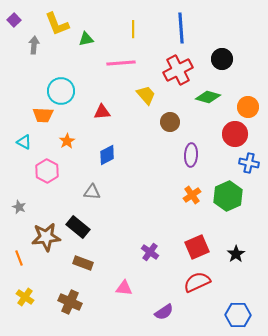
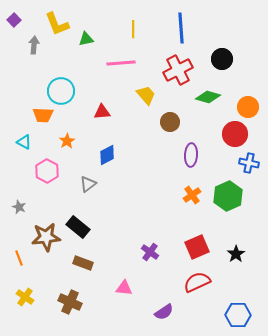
gray triangle: moved 4 px left, 8 px up; rotated 42 degrees counterclockwise
